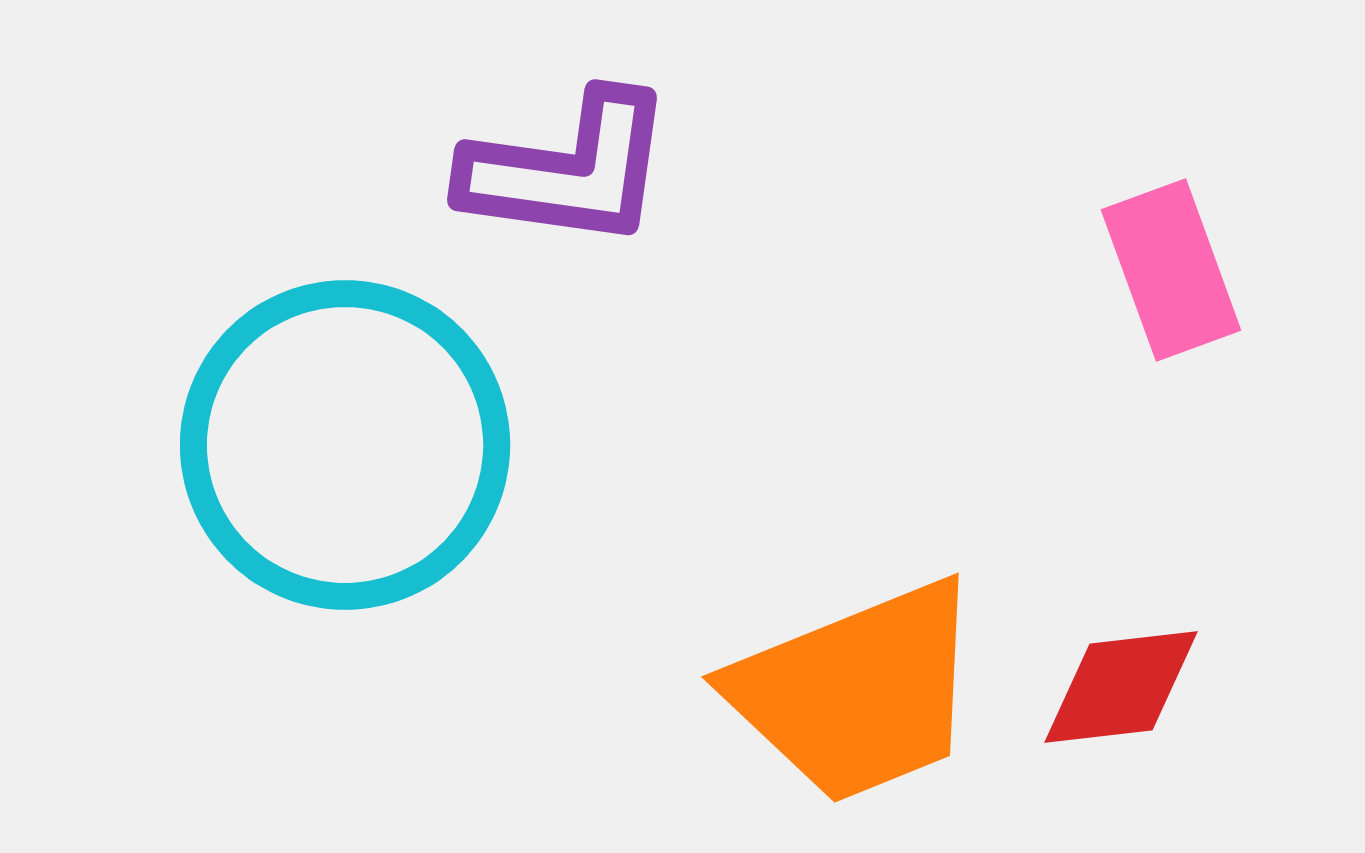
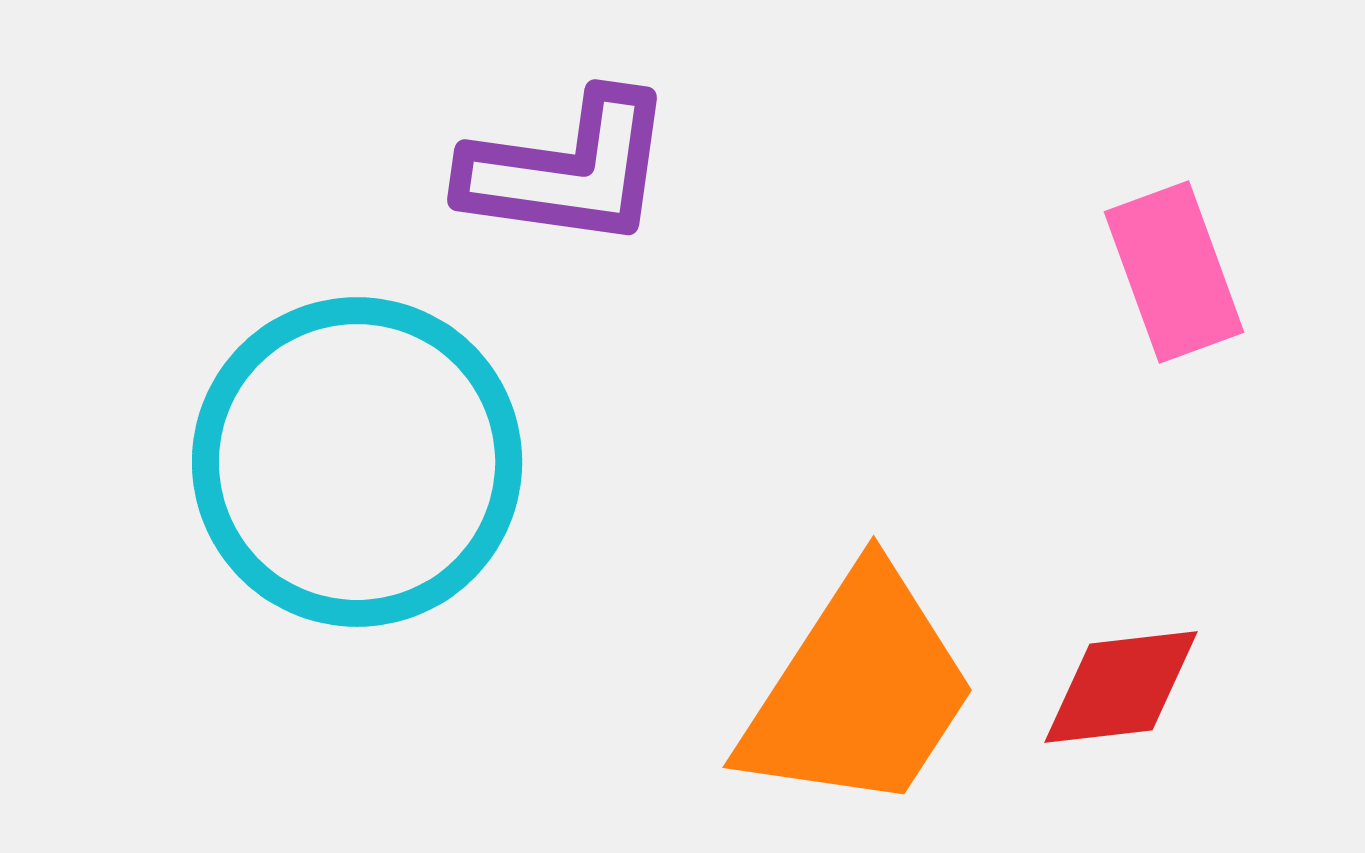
pink rectangle: moved 3 px right, 2 px down
cyan circle: moved 12 px right, 17 px down
orange trapezoid: moved 2 px right, 1 px up; rotated 35 degrees counterclockwise
